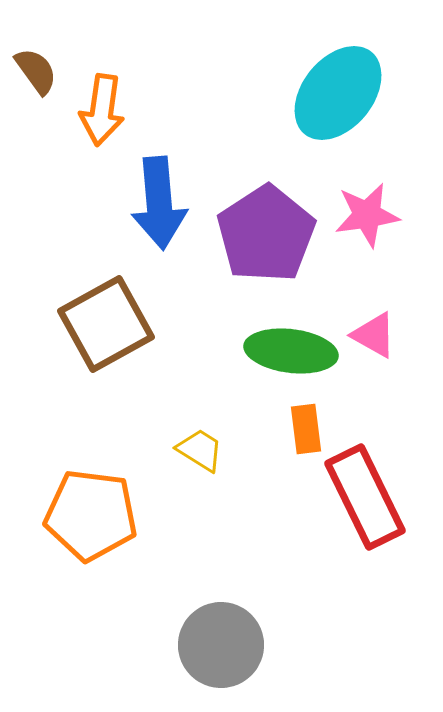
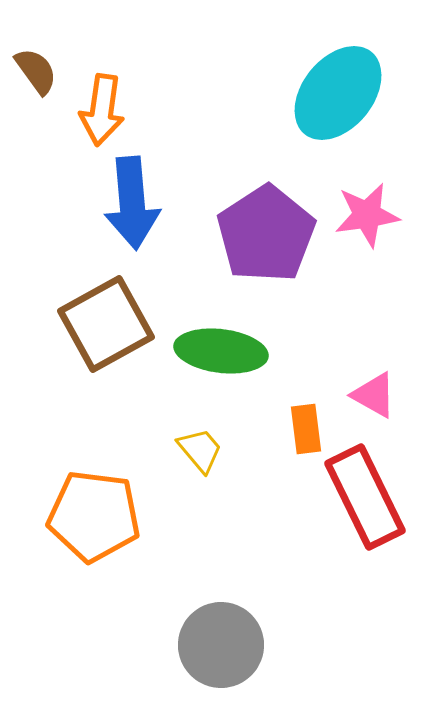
blue arrow: moved 27 px left
pink triangle: moved 60 px down
green ellipse: moved 70 px left
yellow trapezoid: rotated 18 degrees clockwise
orange pentagon: moved 3 px right, 1 px down
